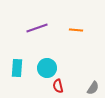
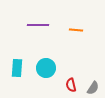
purple line: moved 1 px right, 3 px up; rotated 20 degrees clockwise
cyan circle: moved 1 px left
red semicircle: moved 13 px right, 1 px up
